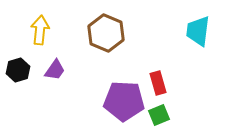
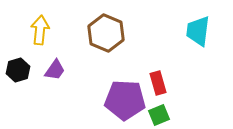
purple pentagon: moved 1 px right, 1 px up
